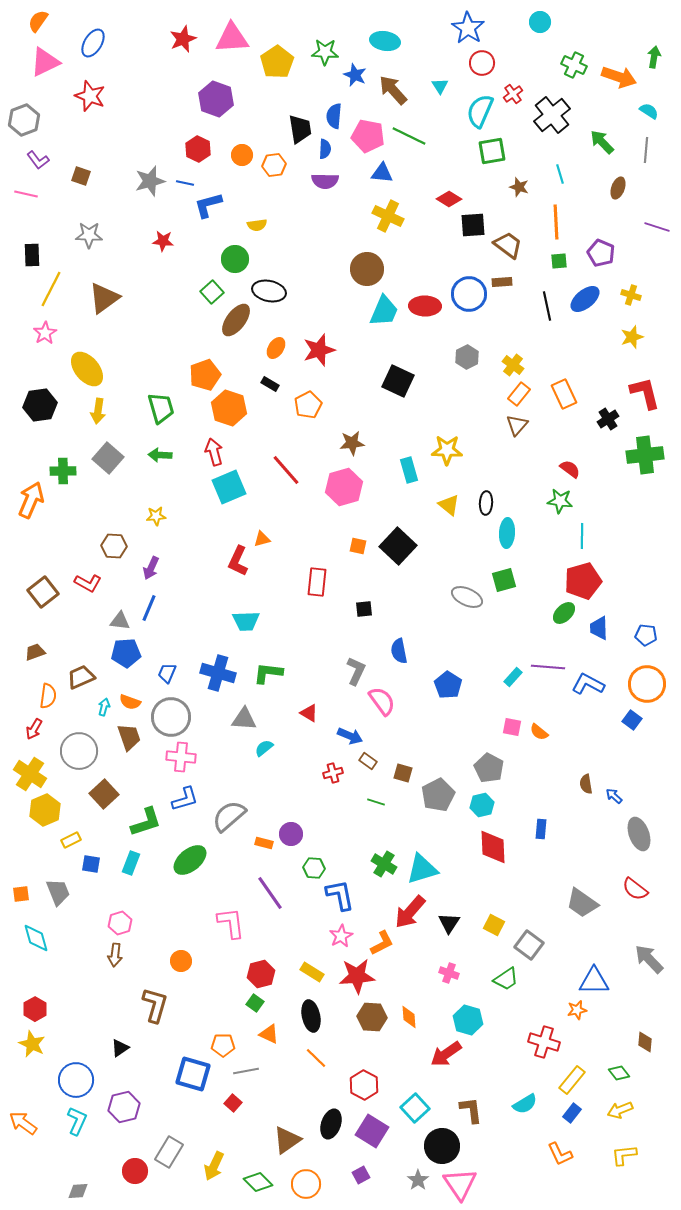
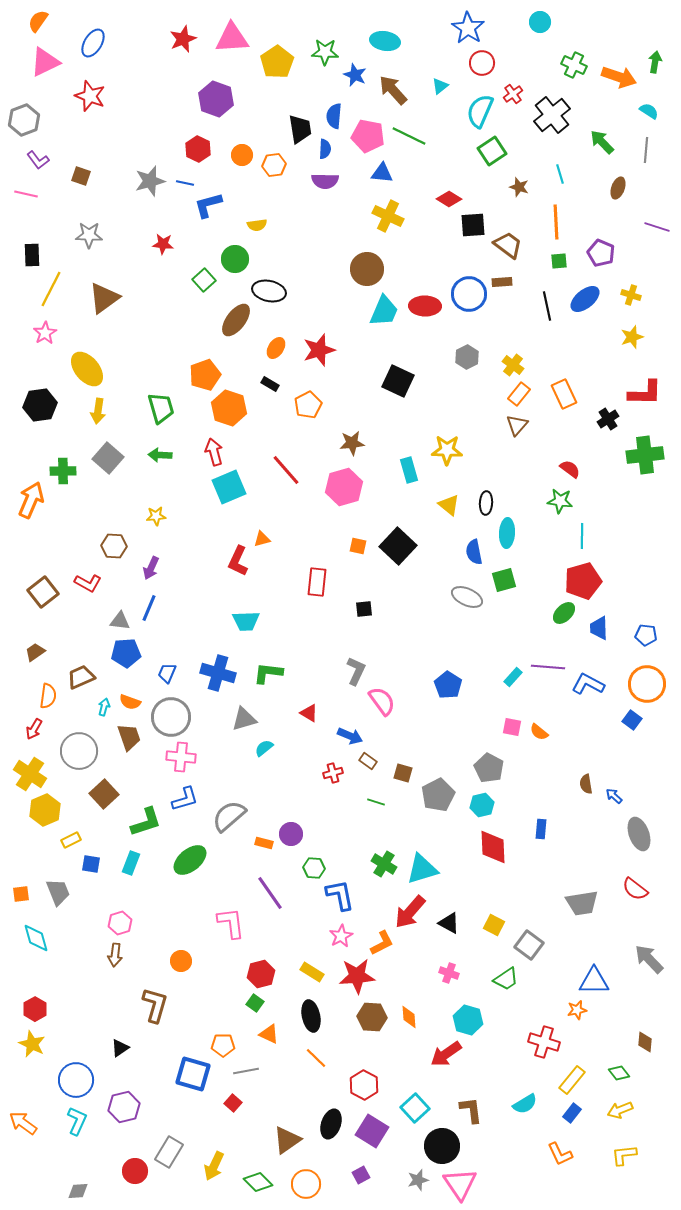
green arrow at (654, 57): moved 1 px right, 5 px down
cyan triangle at (440, 86): rotated 24 degrees clockwise
green square at (492, 151): rotated 24 degrees counterclockwise
red star at (163, 241): moved 3 px down
green square at (212, 292): moved 8 px left, 12 px up
red L-shape at (645, 393): rotated 105 degrees clockwise
blue semicircle at (399, 651): moved 75 px right, 99 px up
brown trapezoid at (35, 652): rotated 15 degrees counterclockwise
gray triangle at (244, 719): rotated 20 degrees counterclockwise
gray trapezoid at (582, 903): rotated 44 degrees counterclockwise
black triangle at (449, 923): rotated 35 degrees counterclockwise
gray star at (418, 1180): rotated 20 degrees clockwise
